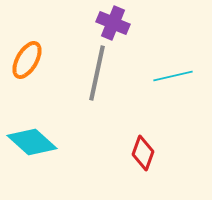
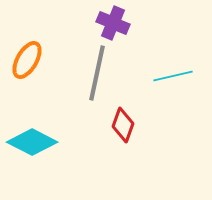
cyan diamond: rotated 15 degrees counterclockwise
red diamond: moved 20 px left, 28 px up
